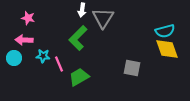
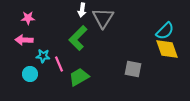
pink star: rotated 16 degrees counterclockwise
cyan semicircle: rotated 30 degrees counterclockwise
cyan circle: moved 16 px right, 16 px down
gray square: moved 1 px right, 1 px down
